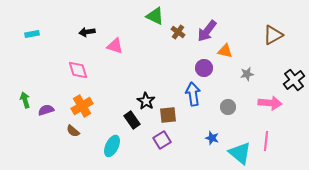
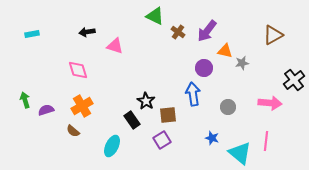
gray star: moved 5 px left, 11 px up
